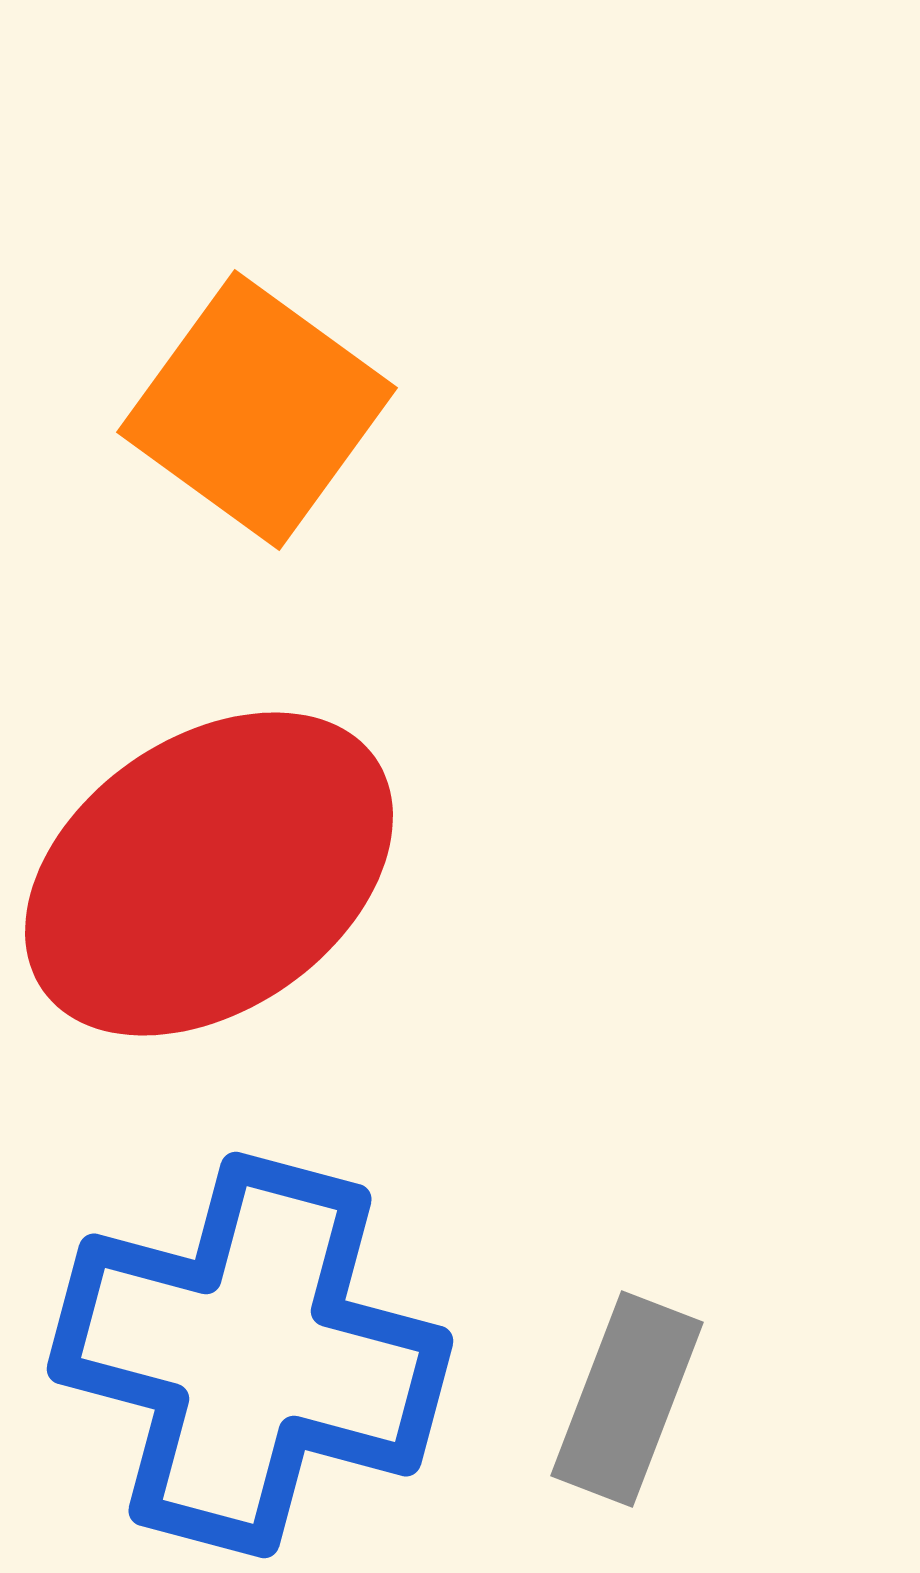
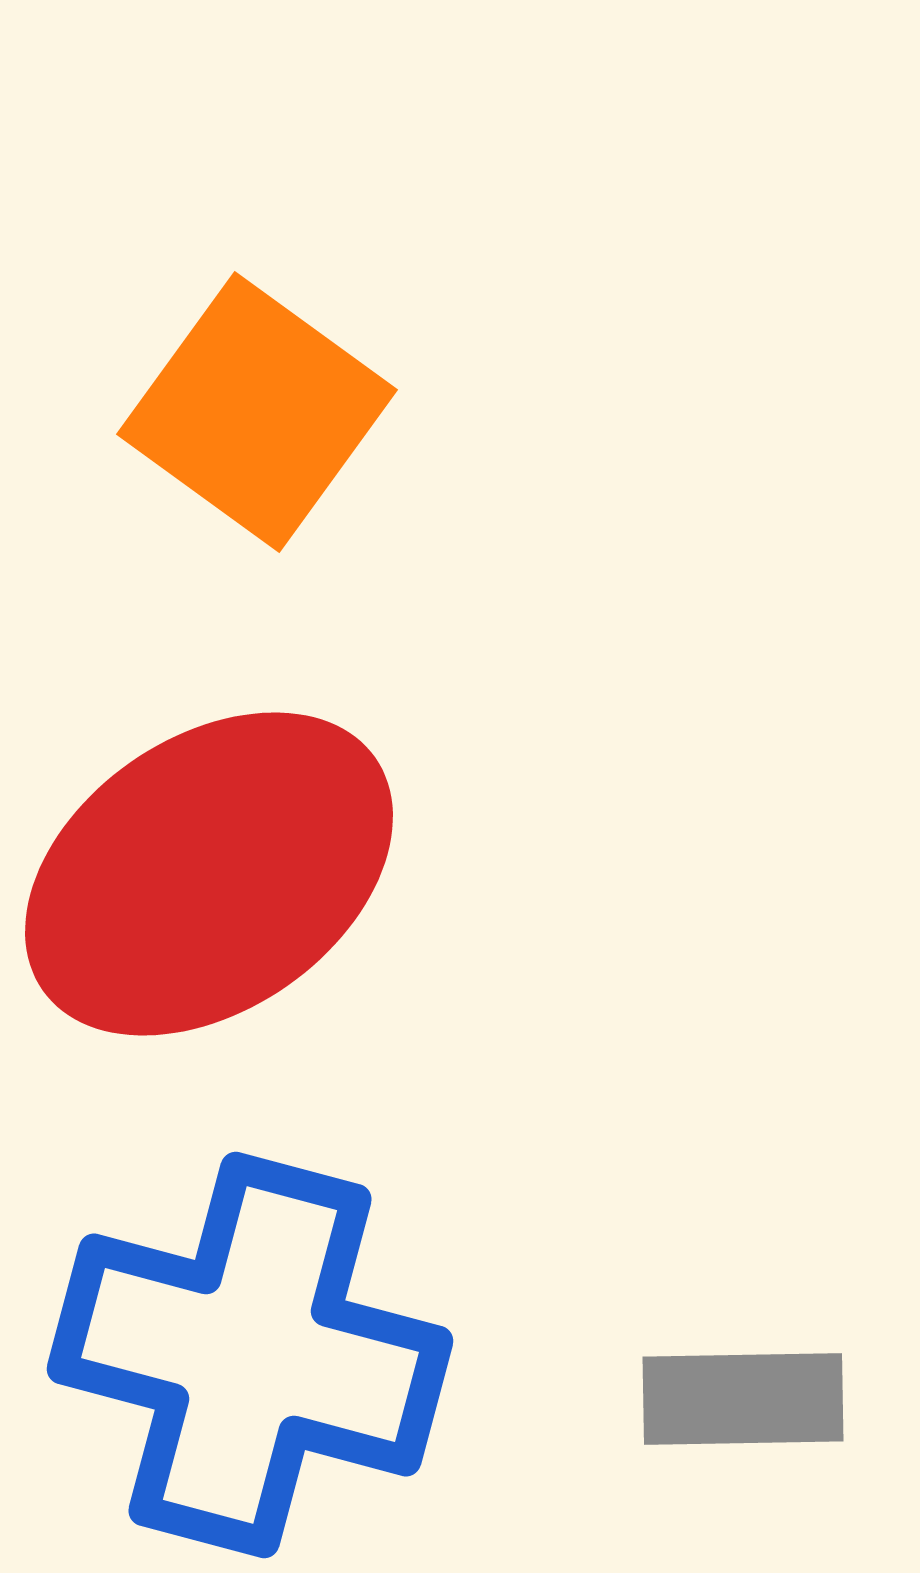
orange square: moved 2 px down
gray rectangle: moved 116 px right; rotated 68 degrees clockwise
